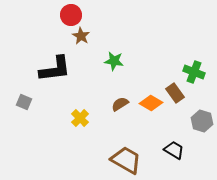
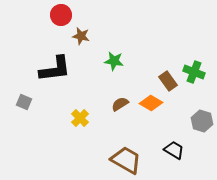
red circle: moved 10 px left
brown star: rotated 18 degrees counterclockwise
brown rectangle: moved 7 px left, 12 px up
